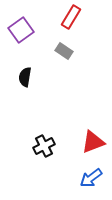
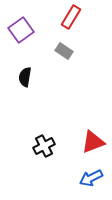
blue arrow: rotated 10 degrees clockwise
